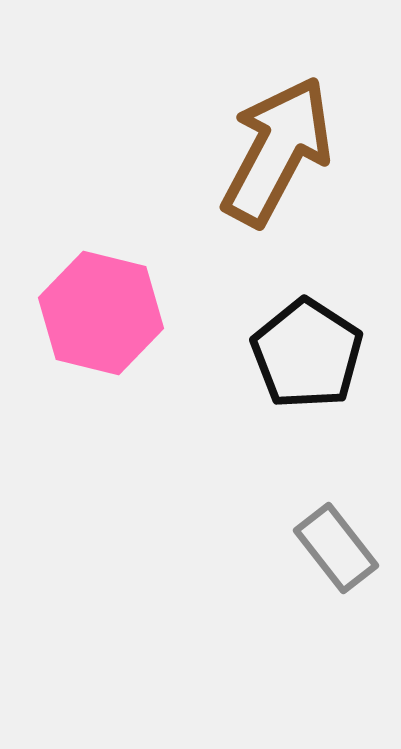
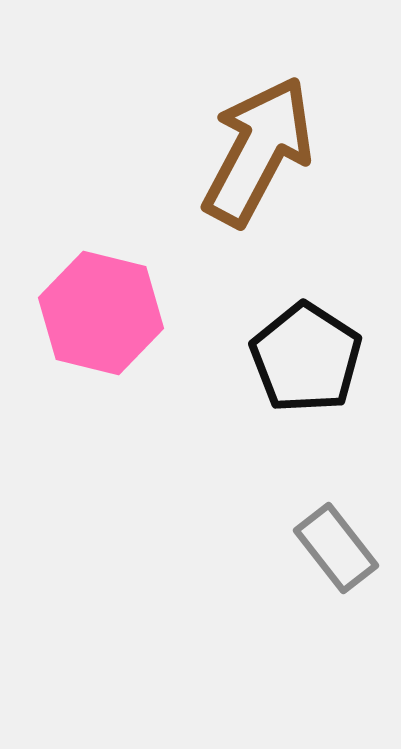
brown arrow: moved 19 px left
black pentagon: moved 1 px left, 4 px down
